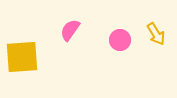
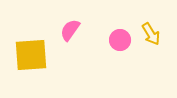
yellow arrow: moved 5 px left
yellow square: moved 9 px right, 2 px up
